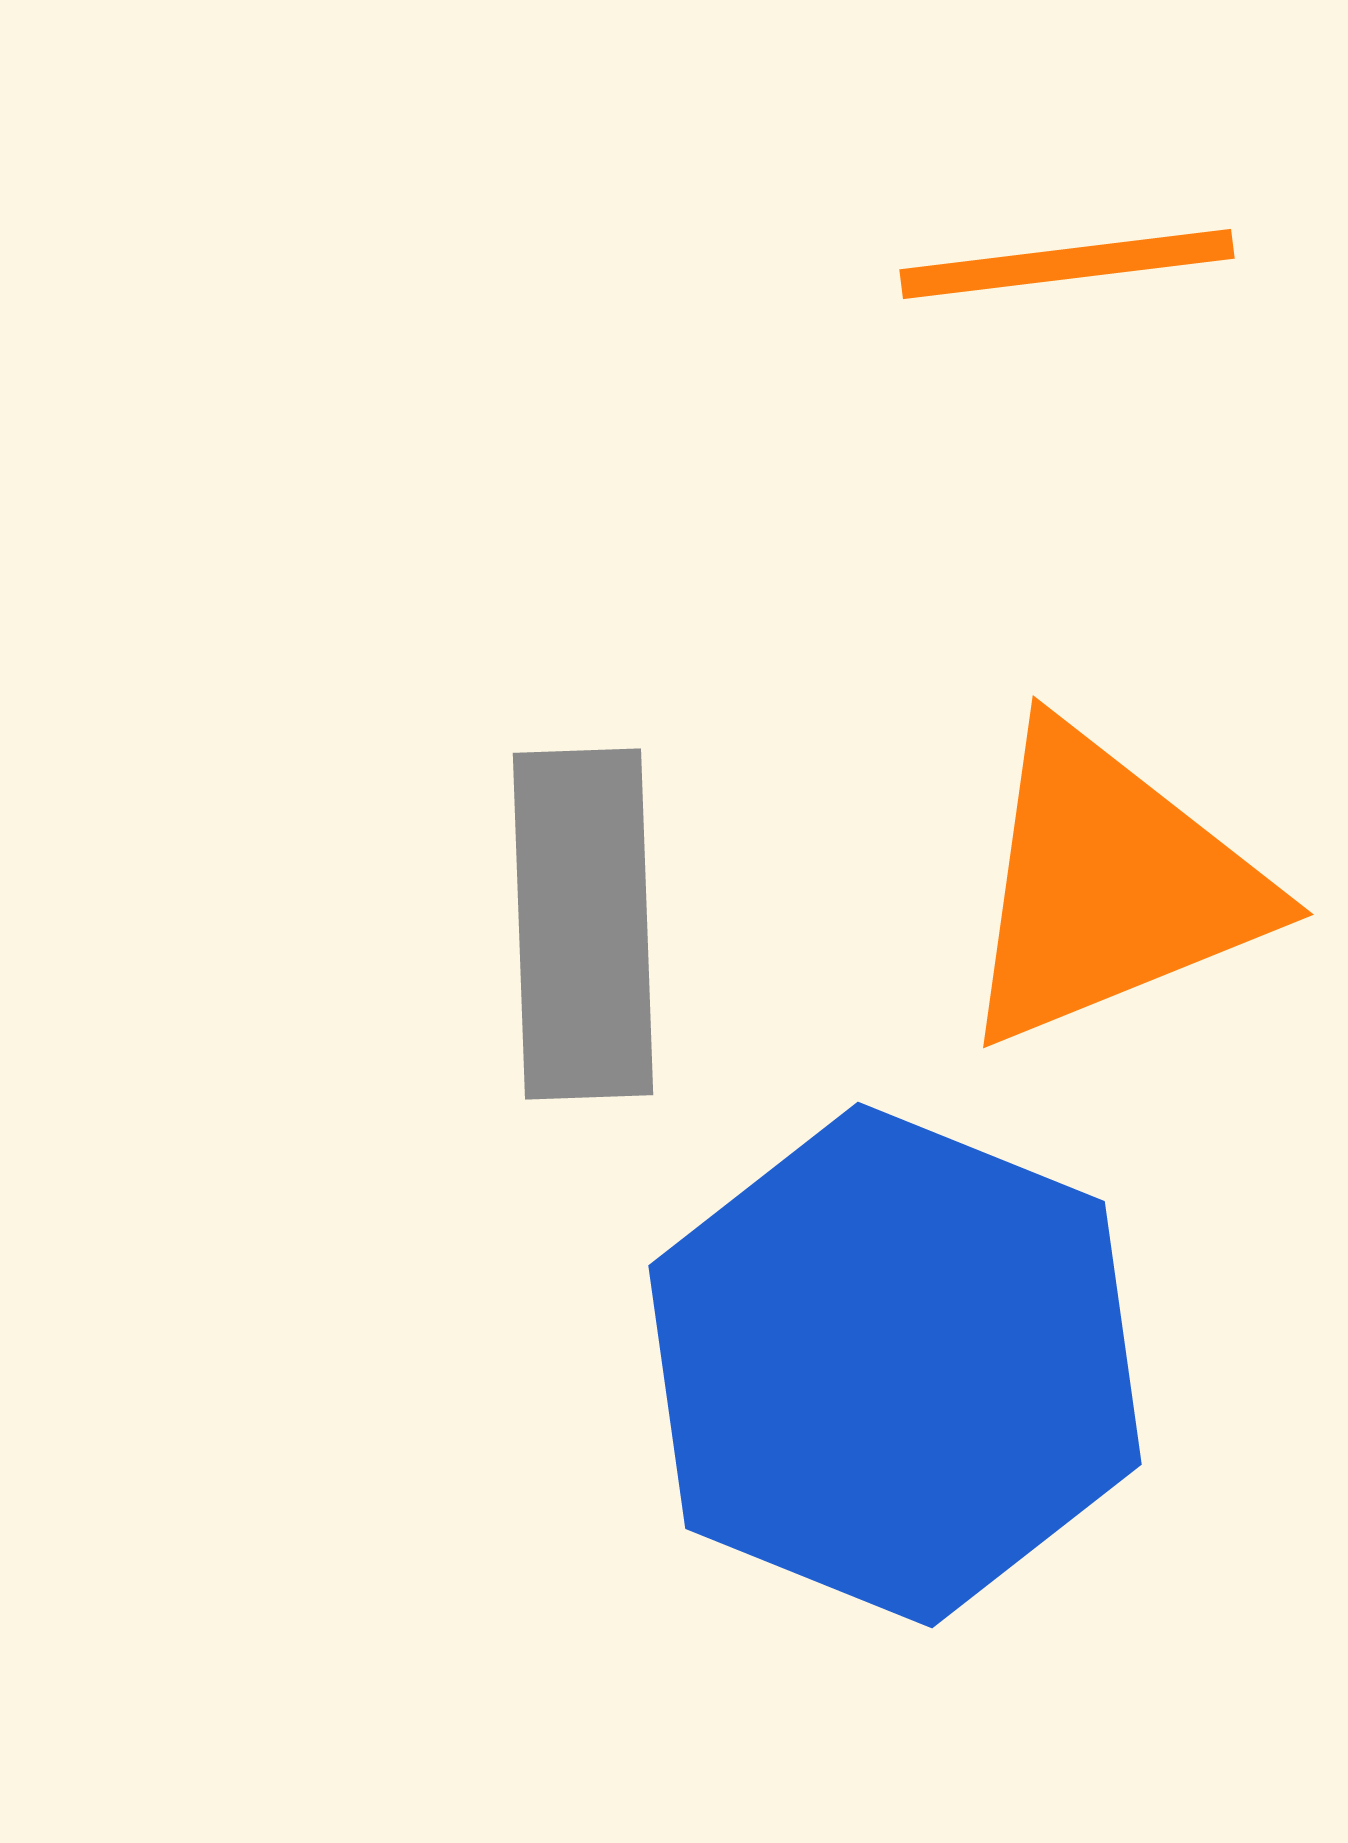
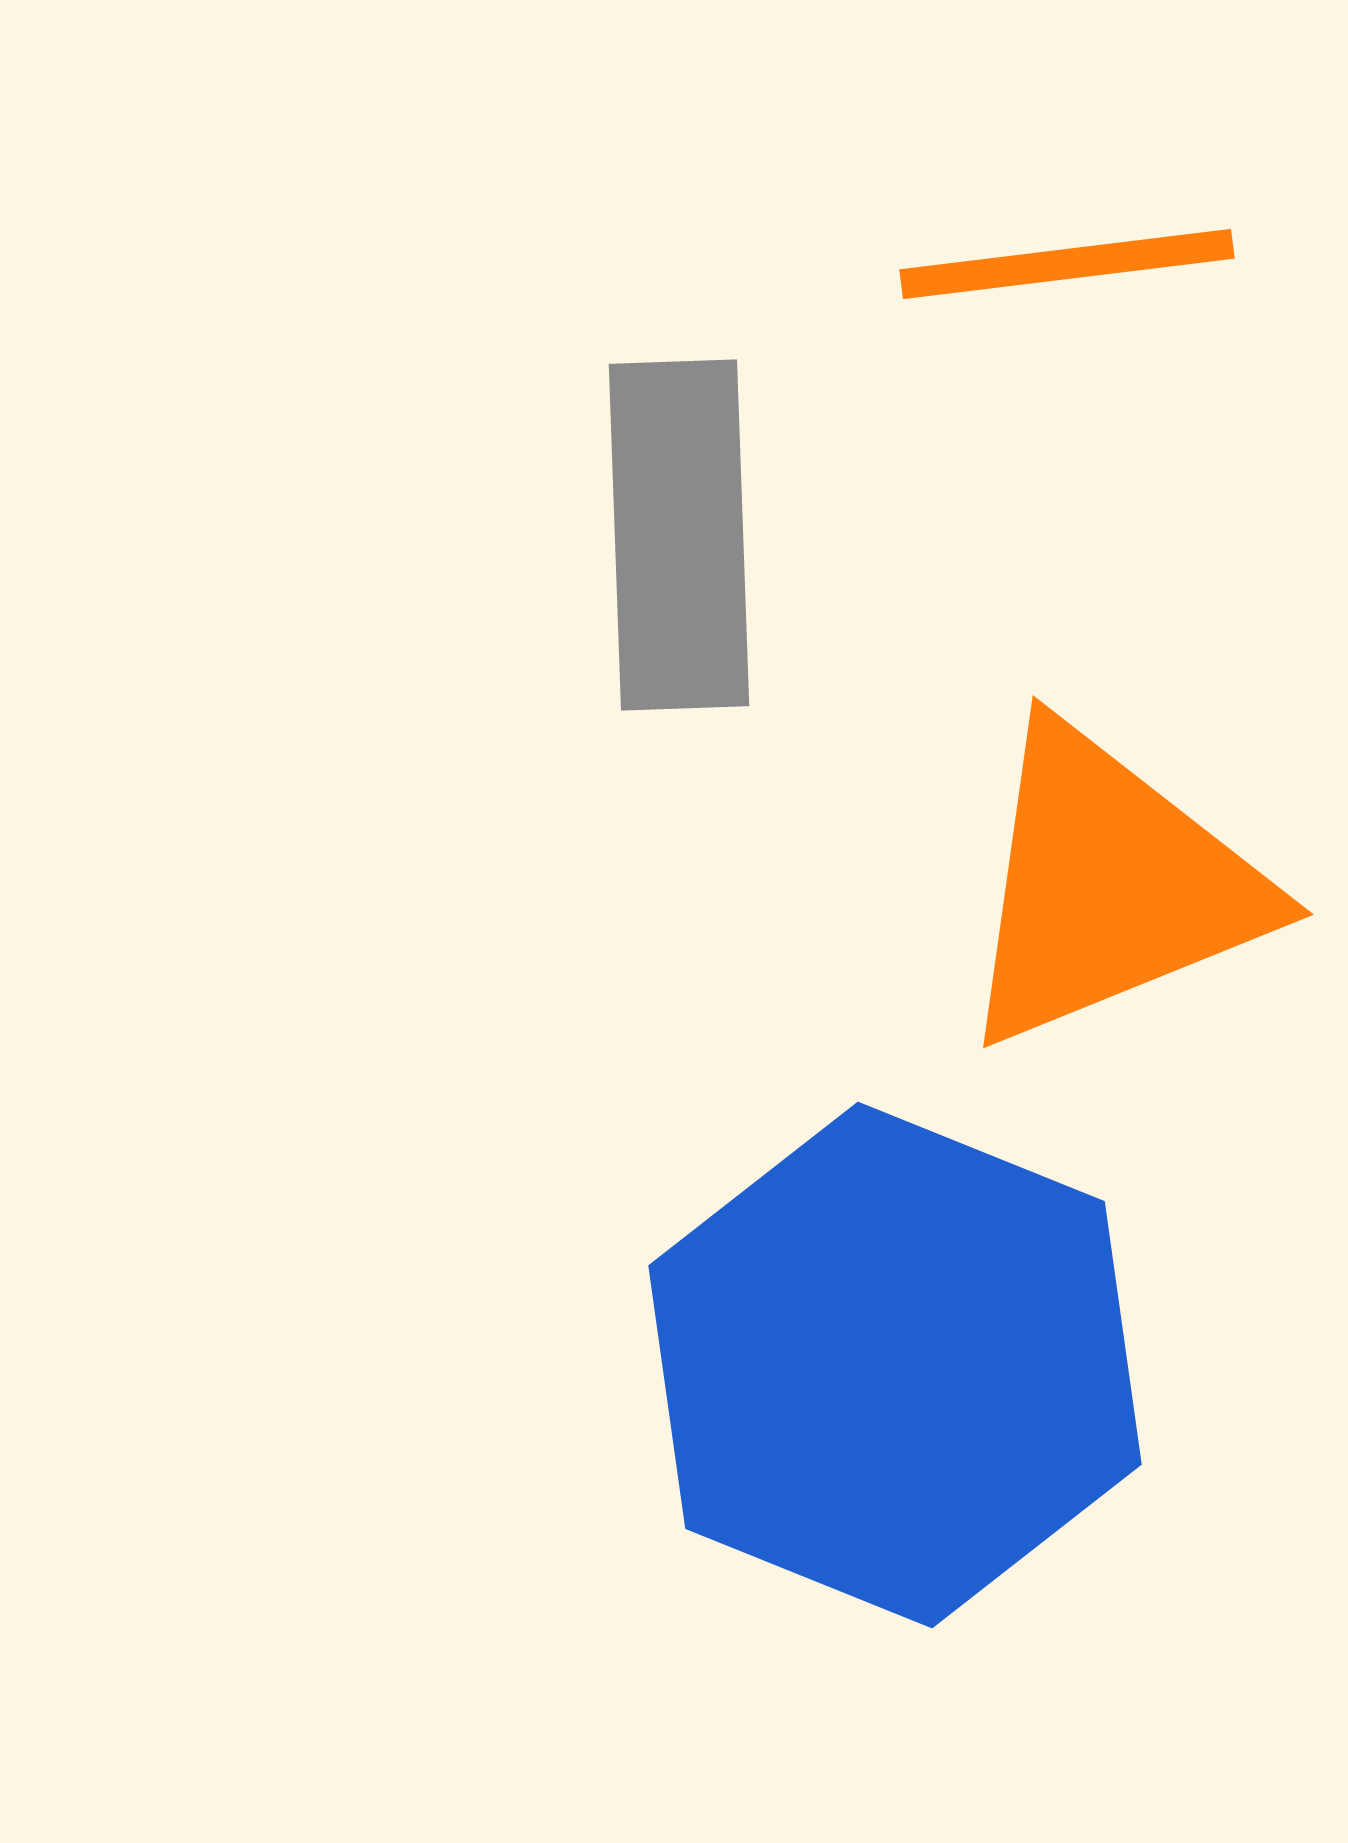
gray rectangle: moved 96 px right, 389 px up
